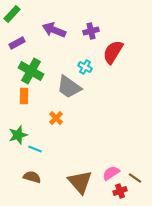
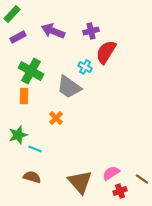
purple arrow: moved 1 px left, 1 px down
purple rectangle: moved 1 px right, 6 px up
red semicircle: moved 7 px left
brown line: moved 7 px right, 1 px down
